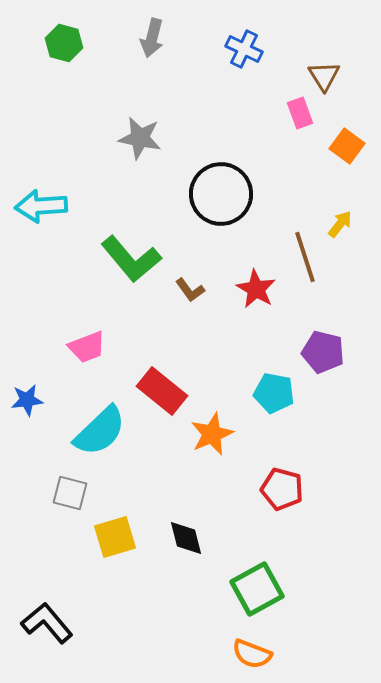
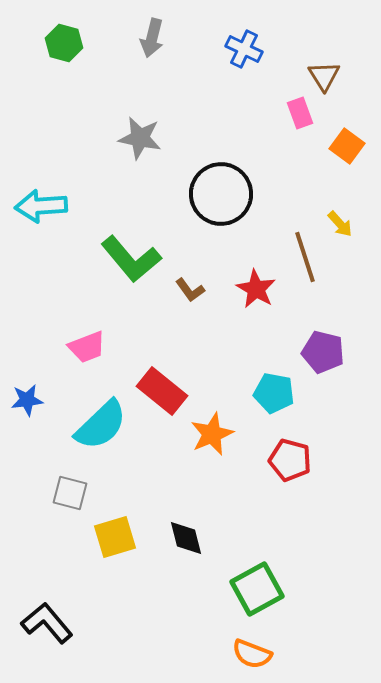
yellow arrow: rotated 100 degrees clockwise
cyan semicircle: moved 1 px right, 6 px up
red pentagon: moved 8 px right, 29 px up
